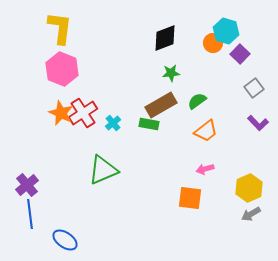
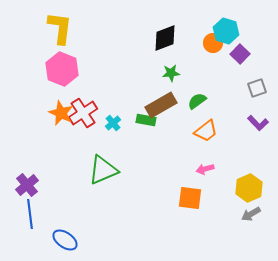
gray square: moved 3 px right; rotated 18 degrees clockwise
green rectangle: moved 3 px left, 4 px up
